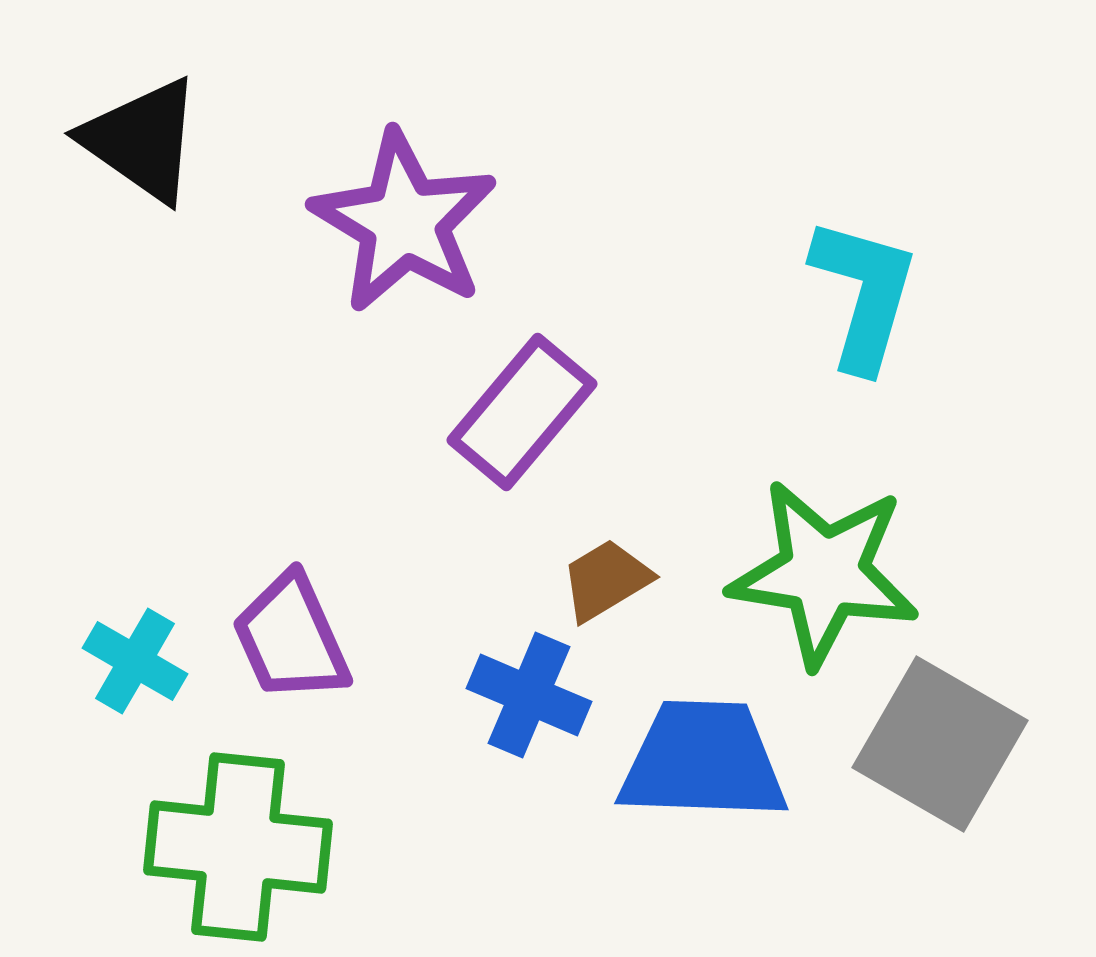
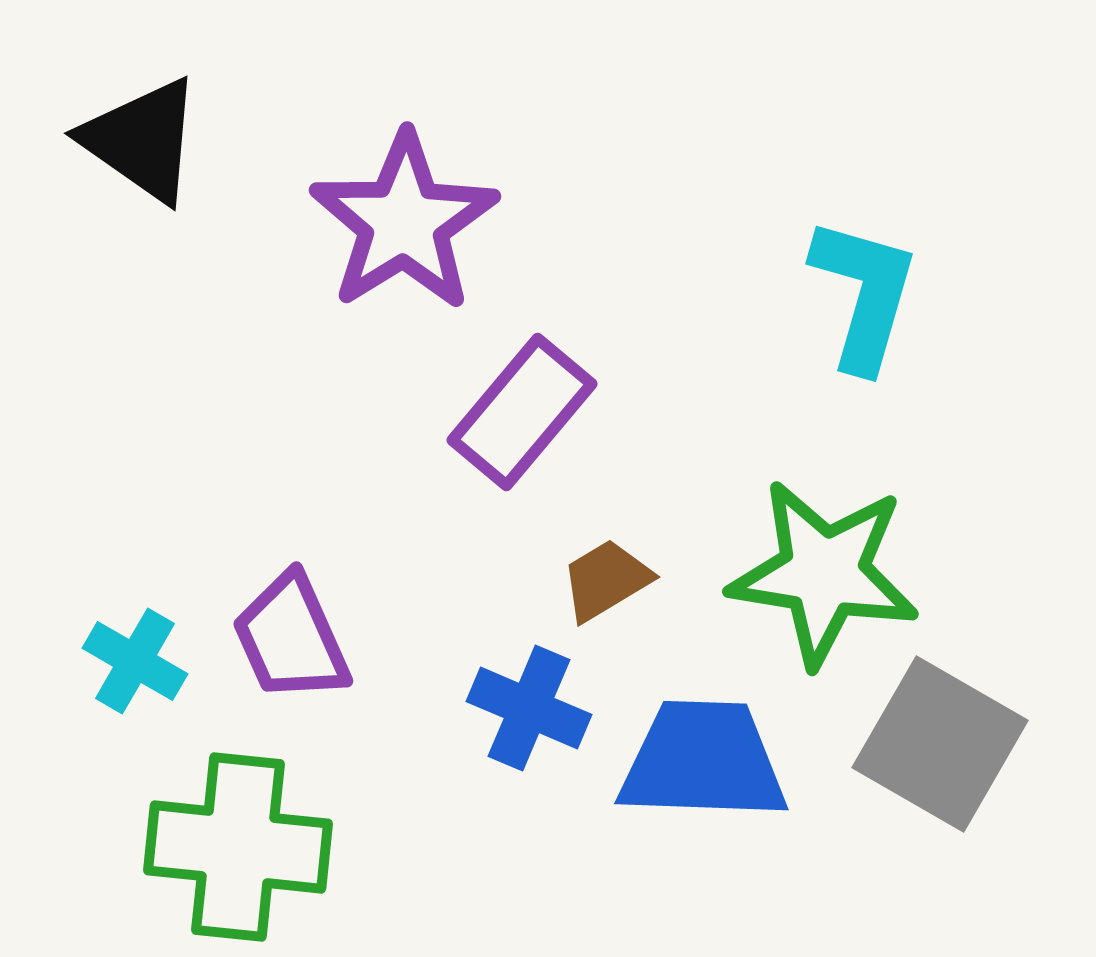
purple star: rotated 9 degrees clockwise
blue cross: moved 13 px down
